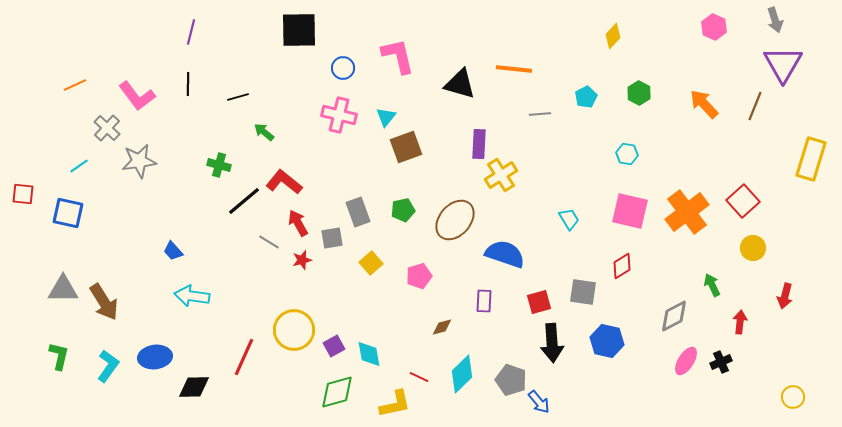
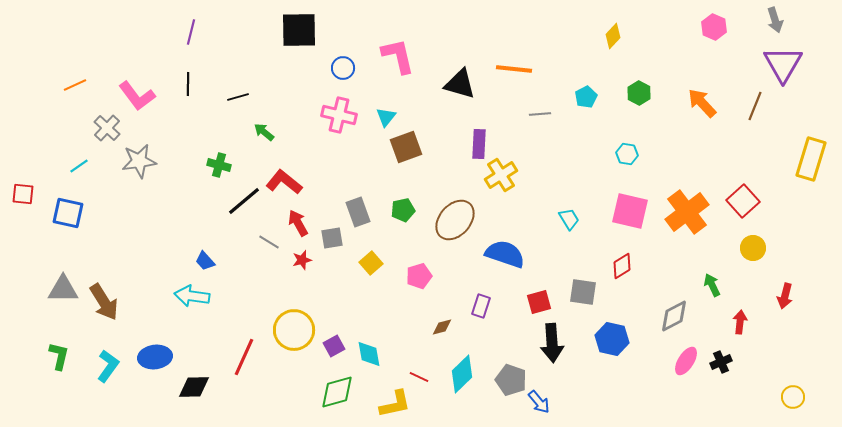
orange arrow at (704, 104): moved 2 px left, 1 px up
blue trapezoid at (173, 251): moved 32 px right, 10 px down
purple rectangle at (484, 301): moved 3 px left, 5 px down; rotated 15 degrees clockwise
blue hexagon at (607, 341): moved 5 px right, 2 px up
